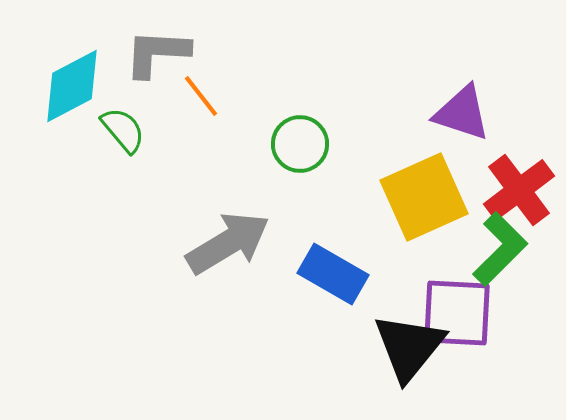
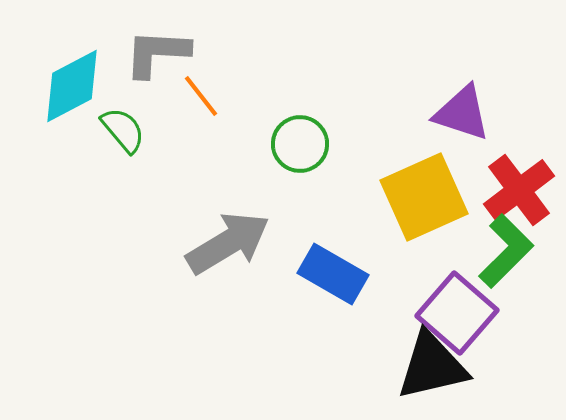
green L-shape: moved 6 px right, 2 px down
purple square: rotated 38 degrees clockwise
black triangle: moved 23 px right, 19 px down; rotated 38 degrees clockwise
